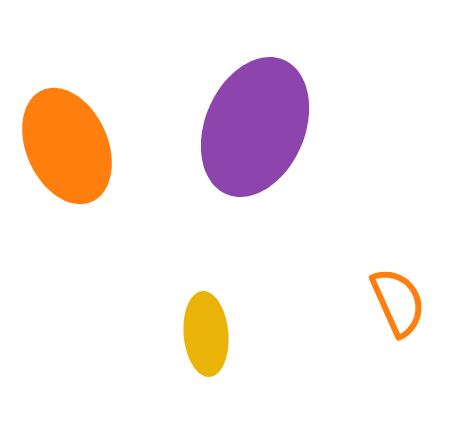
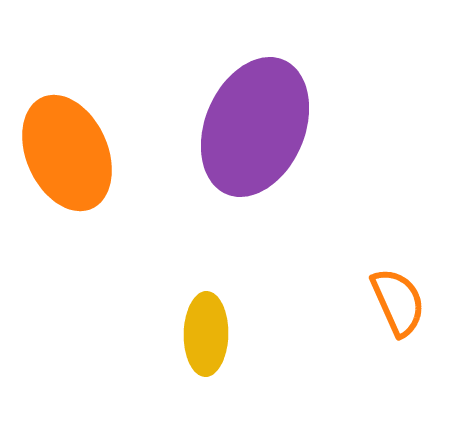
orange ellipse: moved 7 px down
yellow ellipse: rotated 6 degrees clockwise
